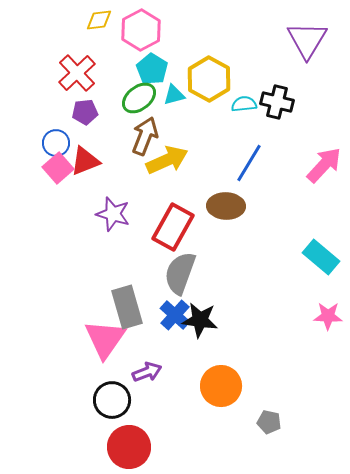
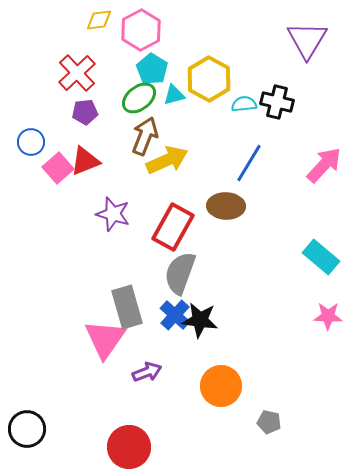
blue circle: moved 25 px left, 1 px up
black circle: moved 85 px left, 29 px down
